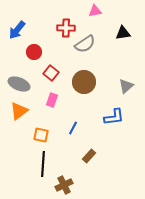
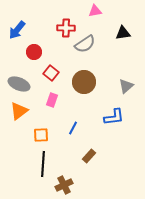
orange square: rotated 14 degrees counterclockwise
